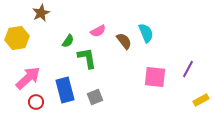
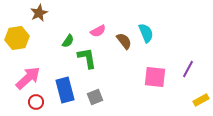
brown star: moved 2 px left
